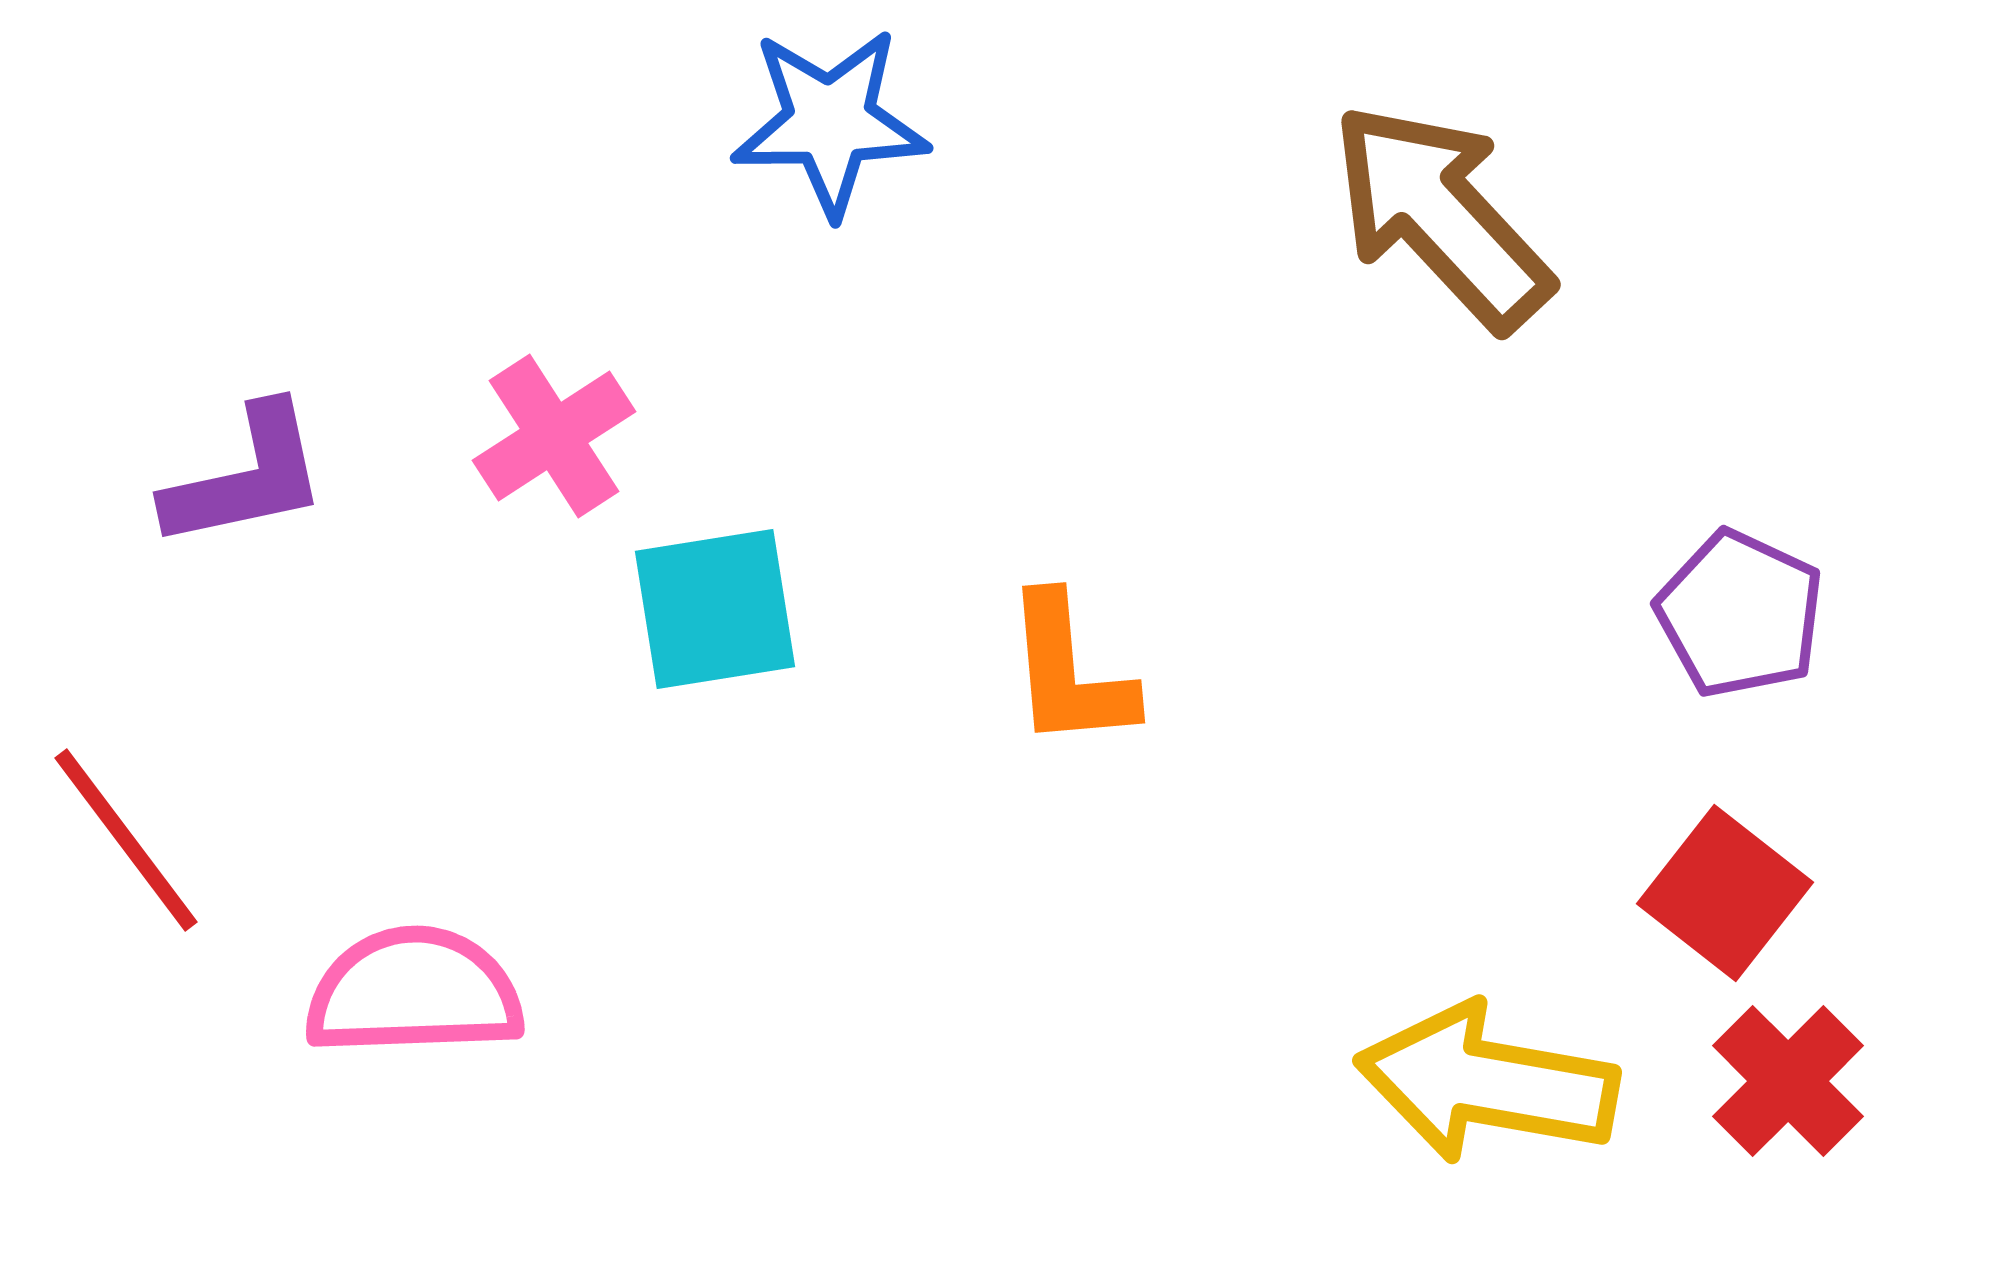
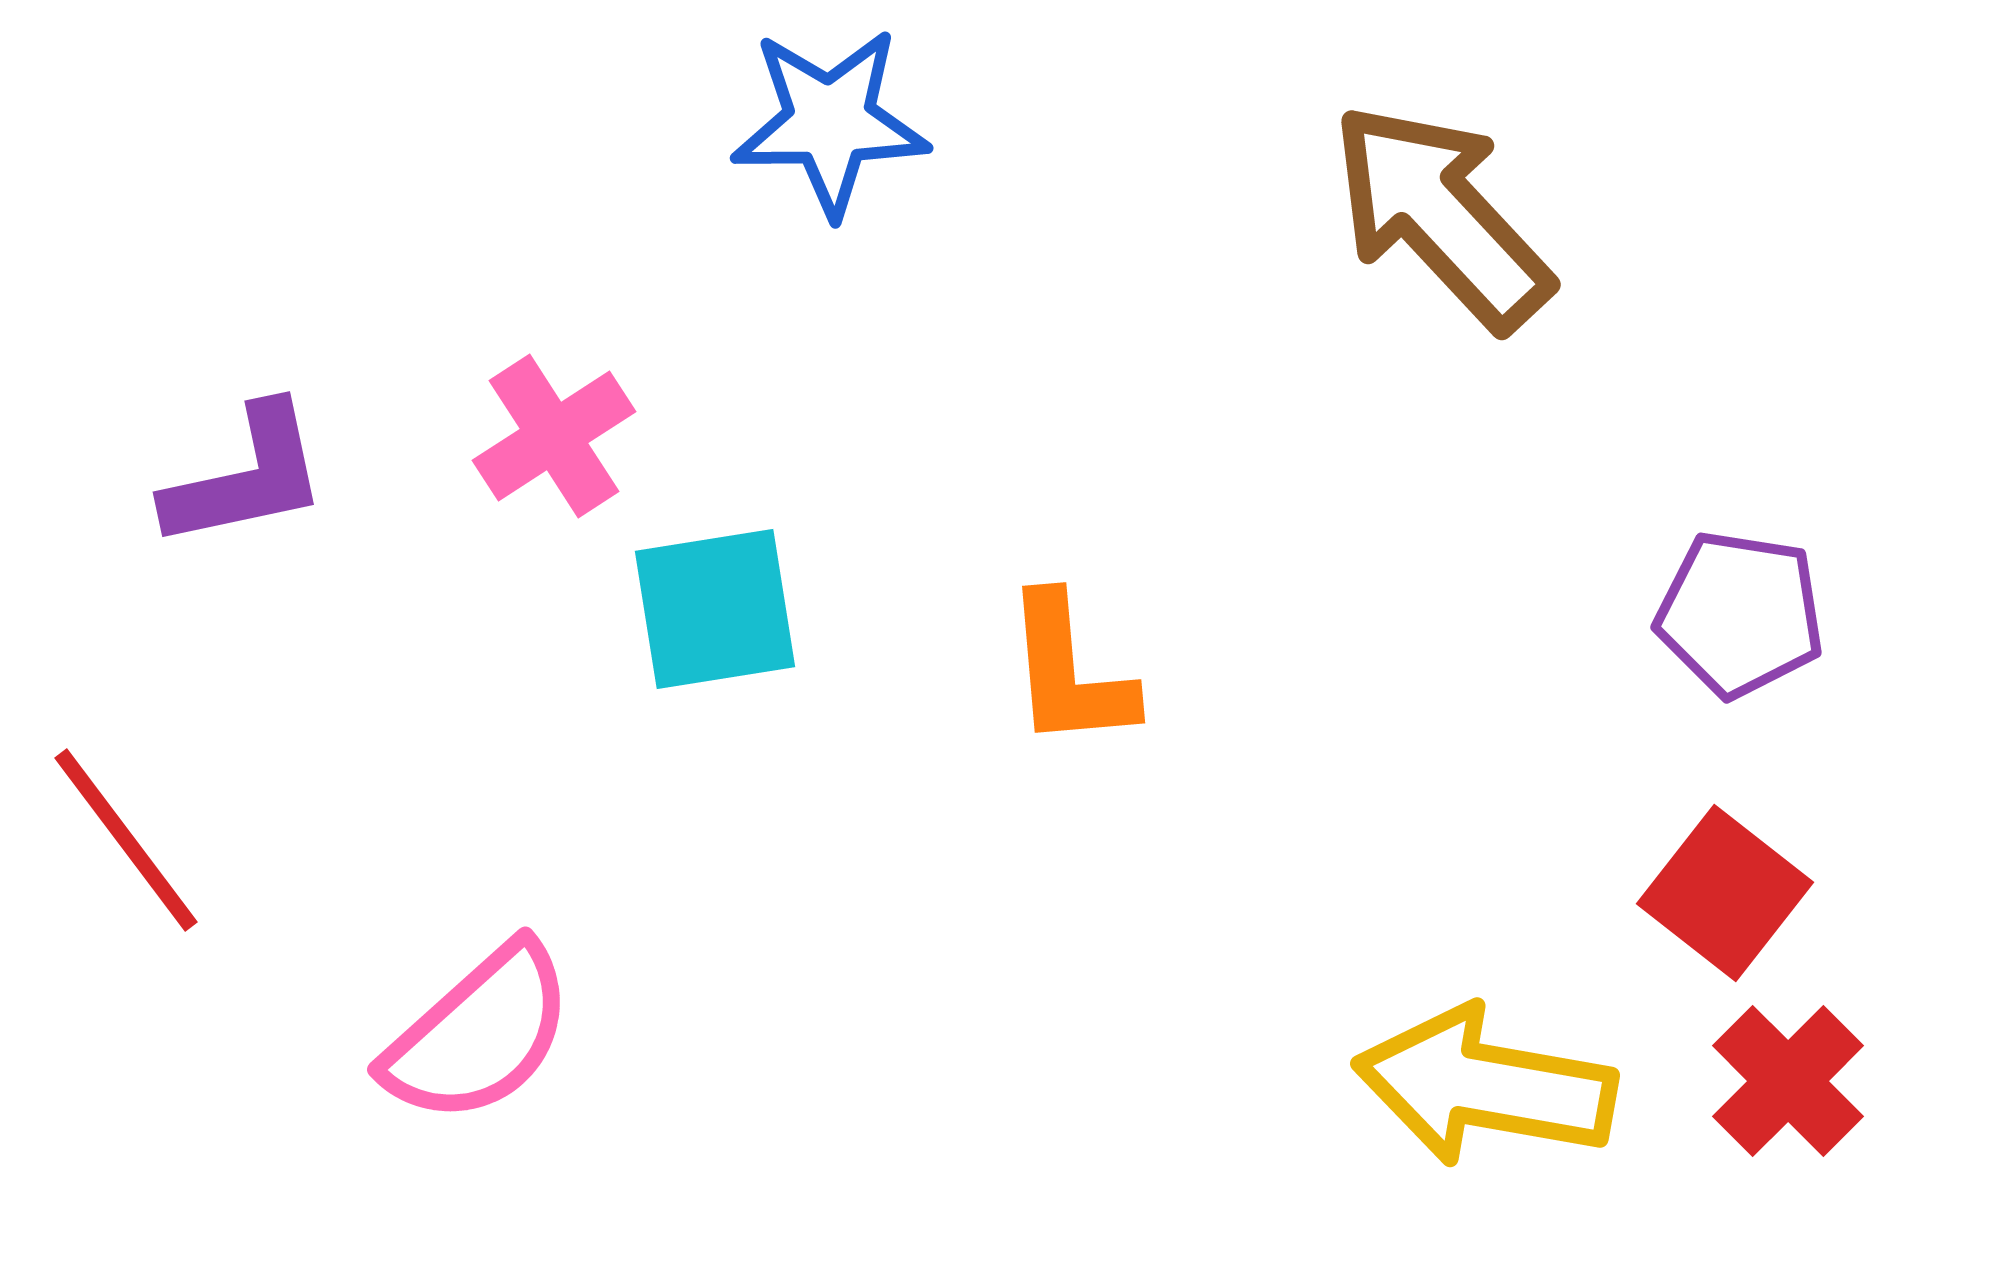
purple pentagon: rotated 16 degrees counterclockwise
pink semicircle: moved 65 px right, 42 px down; rotated 140 degrees clockwise
yellow arrow: moved 2 px left, 3 px down
